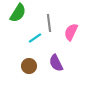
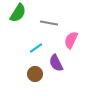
gray line: rotated 72 degrees counterclockwise
pink semicircle: moved 8 px down
cyan line: moved 1 px right, 10 px down
brown circle: moved 6 px right, 8 px down
